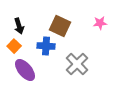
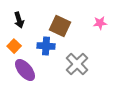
black arrow: moved 6 px up
